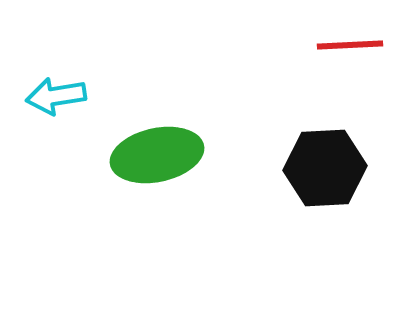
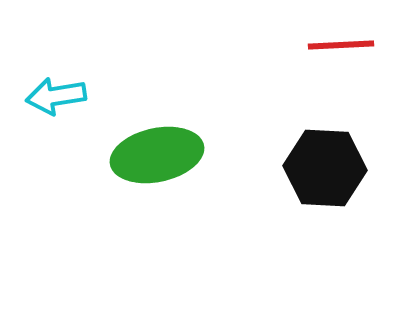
red line: moved 9 px left
black hexagon: rotated 6 degrees clockwise
